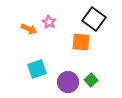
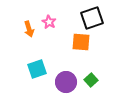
black square: moved 2 px left, 1 px up; rotated 35 degrees clockwise
orange arrow: rotated 49 degrees clockwise
purple circle: moved 2 px left
